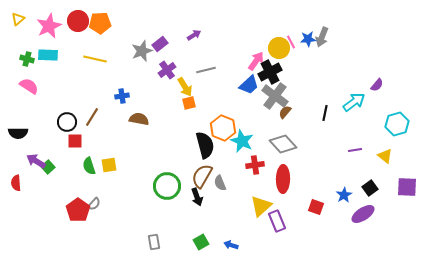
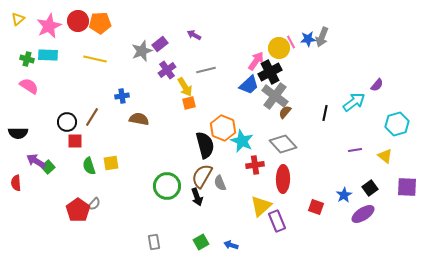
purple arrow at (194, 35): rotated 120 degrees counterclockwise
yellow square at (109, 165): moved 2 px right, 2 px up
